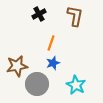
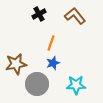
brown L-shape: rotated 50 degrees counterclockwise
brown star: moved 1 px left, 2 px up
cyan star: rotated 30 degrees counterclockwise
